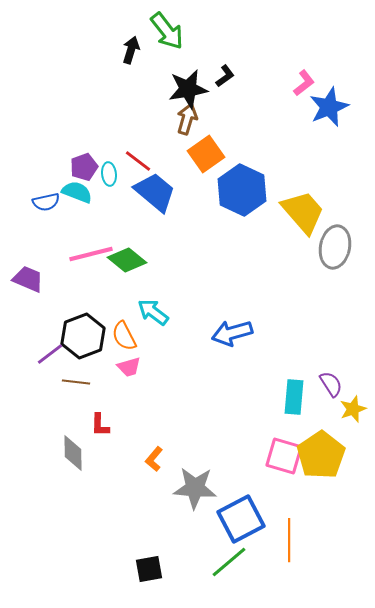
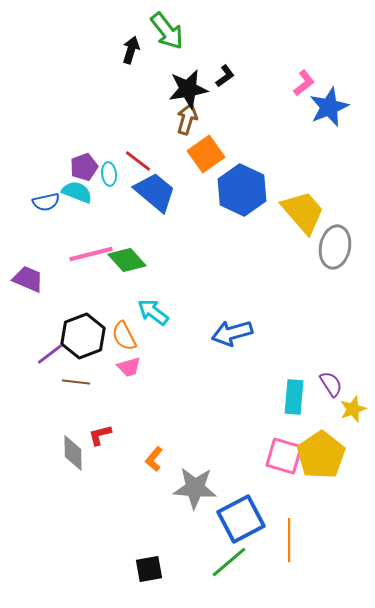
green diamond: rotated 9 degrees clockwise
red L-shape: moved 10 px down; rotated 75 degrees clockwise
